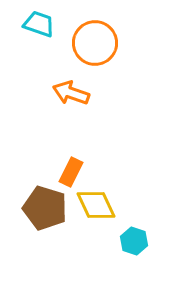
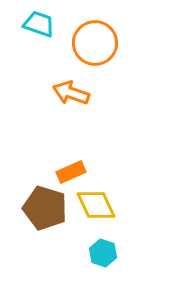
orange rectangle: rotated 40 degrees clockwise
cyan hexagon: moved 31 px left, 12 px down
